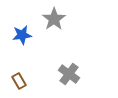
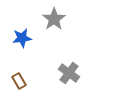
blue star: moved 3 px down
gray cross: moved 1 px up
